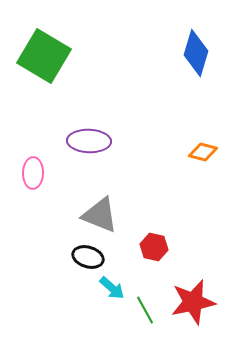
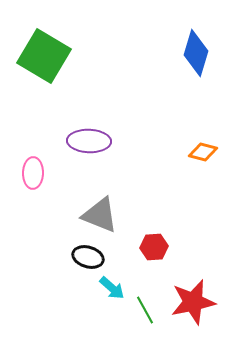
red hexagon: rotated 16 degrees counterclockwise
